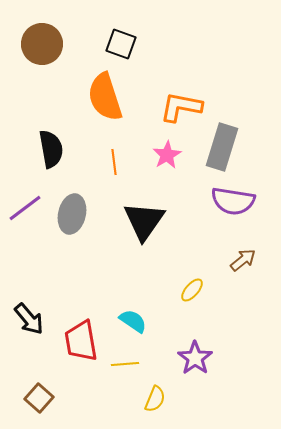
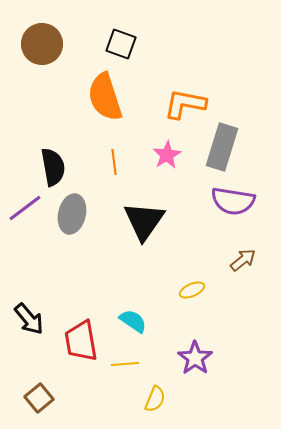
orange L-shape: moved 4 px right, 3 px up
black semicircle: moved 2 px right, 18 px down
yellow ellipse: rotated 25 degrees clockwise
brown square: rotated 8 degrees clockwise
